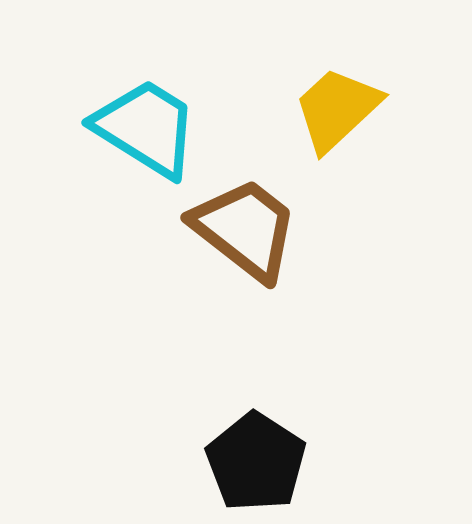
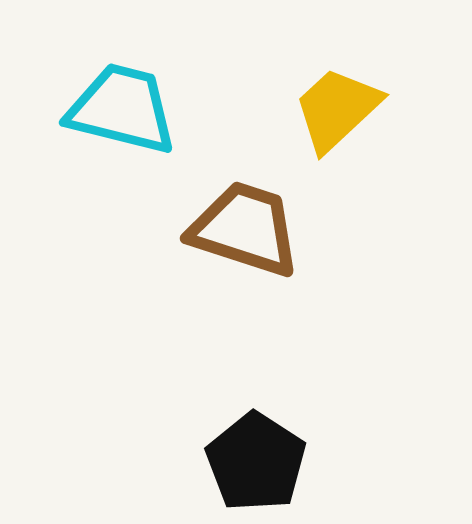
cyan trapezoid: moved 24 px left, 19 px up; rotated 18 degrees counterclockwise
brown trapezoid: rotated 20 degrees counterclockwise
